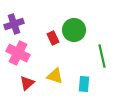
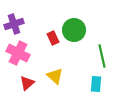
yellow triangle: rotated 24 degrees clockwise
cyan rectangle: moved 12 px right
